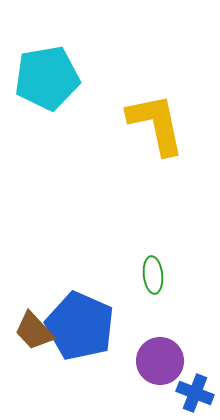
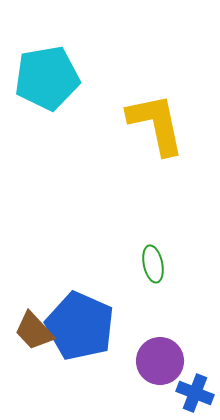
green ellipse: moved 11 px up; rotated 6 degrees counterclockwise
